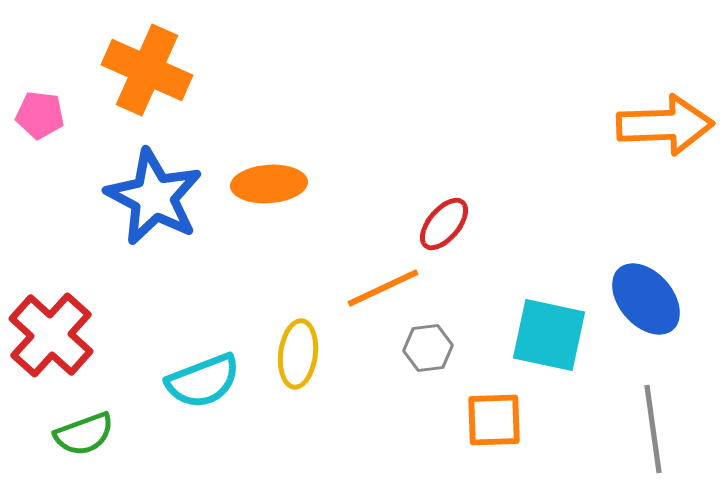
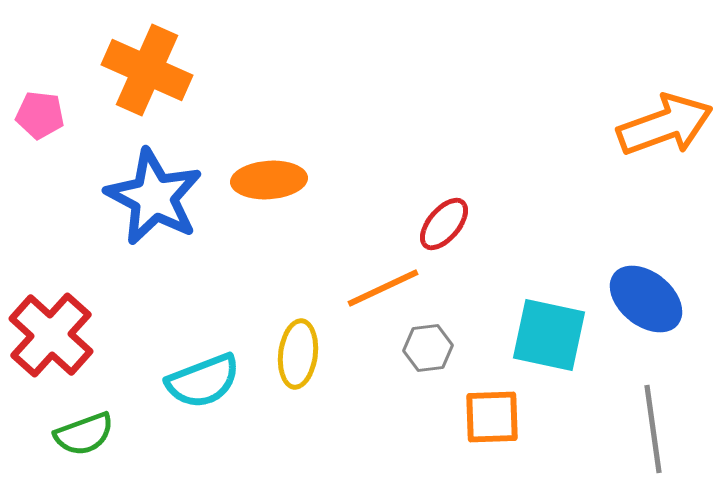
orange arrow: rotated 18 degrees counterclockwise
orange ellipse: moved 4 px up
blue ellipse: rotated 10 degrees counterclockwise
orange square: moved 2 px left, 3 px up
